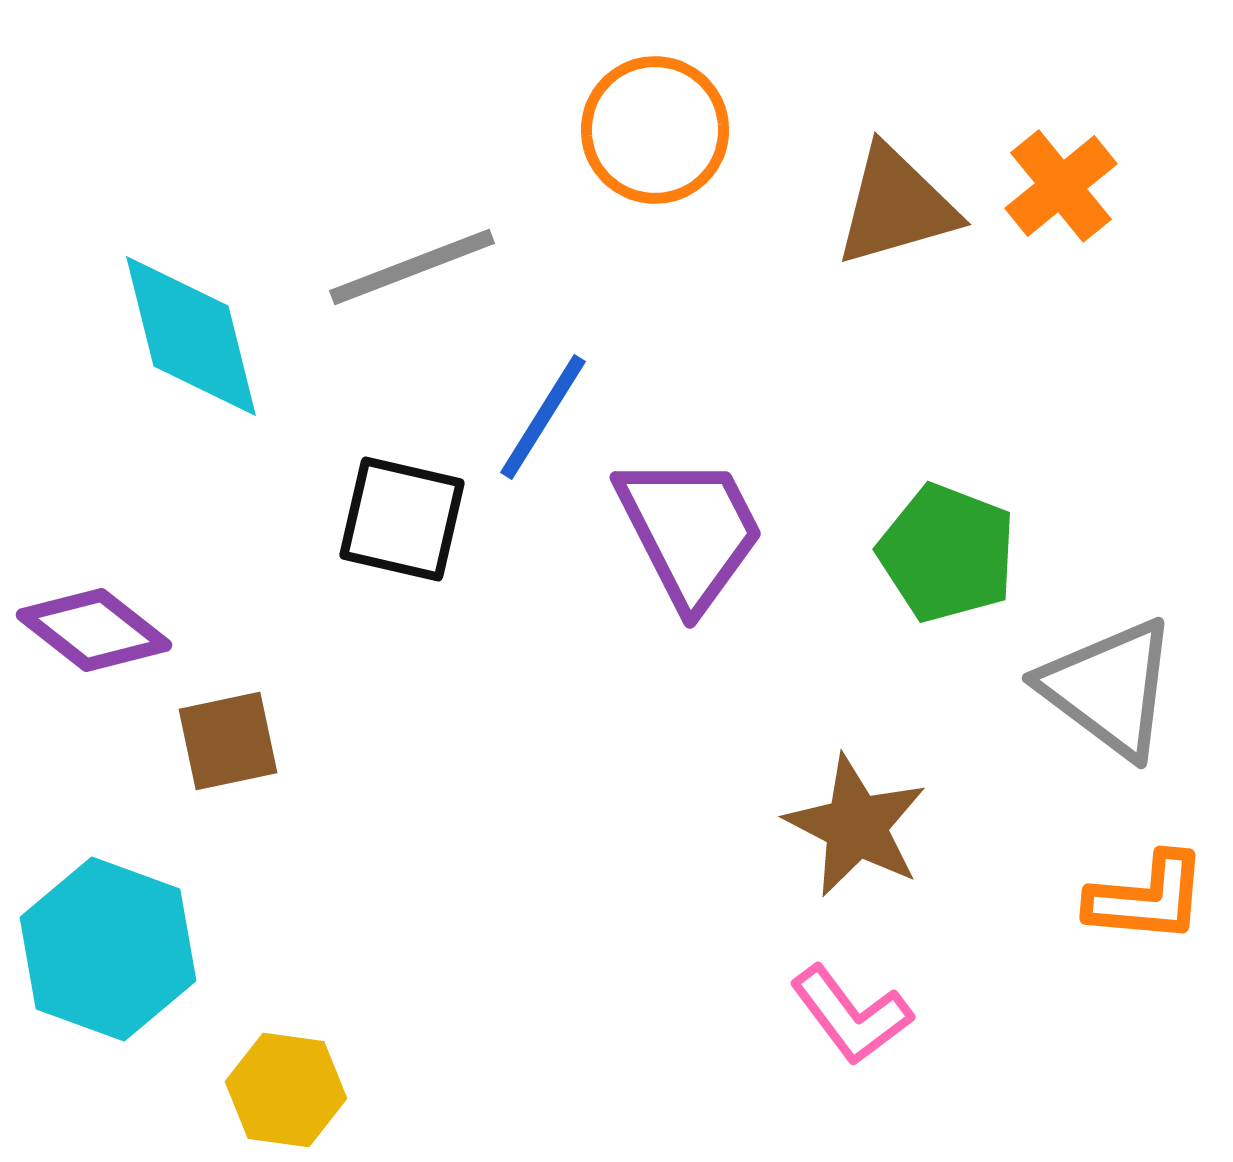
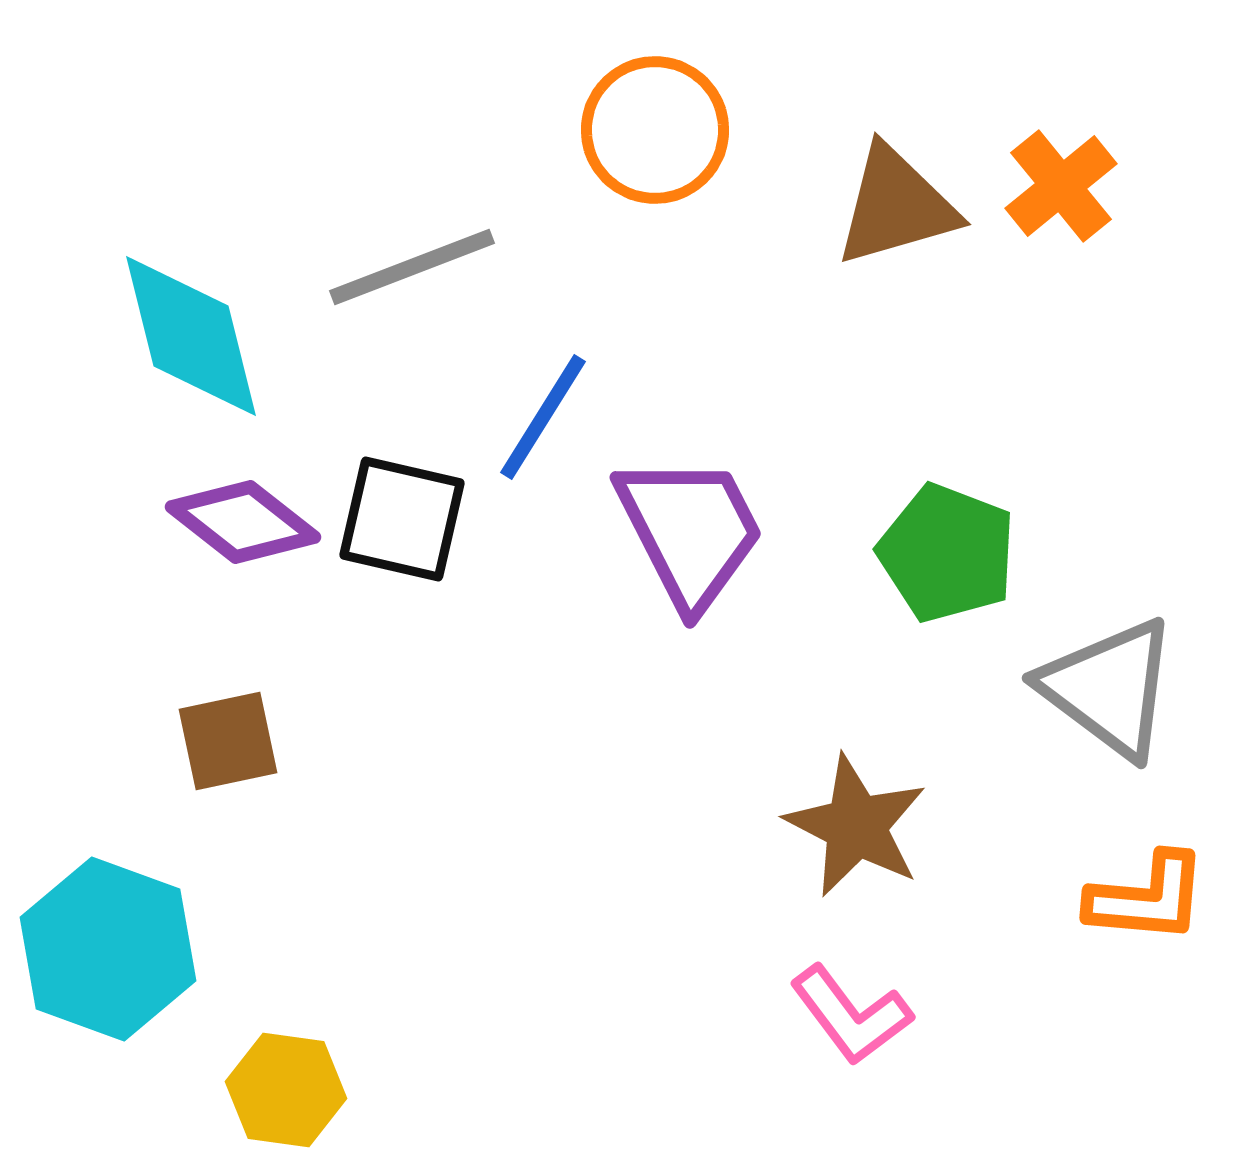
purple diamond: moved 149 px right, 108 px up
